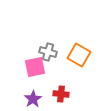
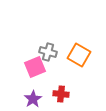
pink square: rotated 10 degrees counterclockwise
